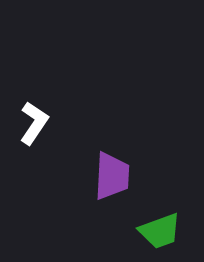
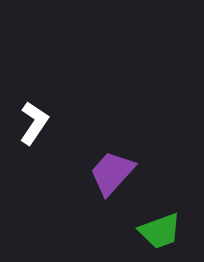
purple trapezoid: moved 3 px up; rotated 141 degrees counterclockwise
